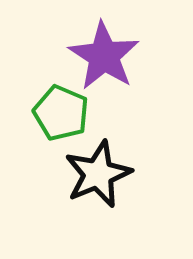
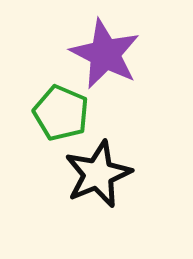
purple star: moved 1 px right, 2 px up; rotated 6 degrees counterclockwise
